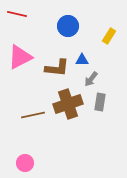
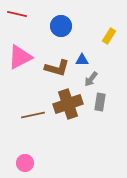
blue circle: moved 7 px left
brown L-shape: rotated 10 degrees clockwise
